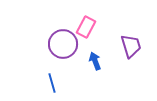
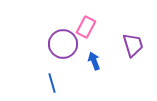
purple trapezoid: moved 2 px right, 1 px up
blue arrow: moved 1 px left
